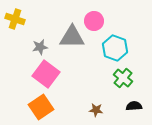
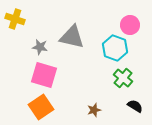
pink circle: moved 36 px right, 4 px down
gray triangle: rotated 12 degrees clockwise
gray star: rotated 21 degrees clockwise
pink square: moved 2 px left, 1 px down; rotated 20 degrees counterclockwise
black semicircle: moved 1 px right; rotated 35 degrees clockwise
brown star: moved 2 px left; rotated 24 degrees counterclockwise
